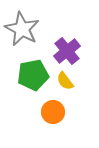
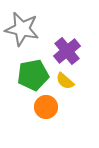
gray star: rotated 16 degrees counterclockwise
yellow semicircle: rotated 12 degrees counterclockwise
orange circle: moved 7 px left, 5 px up
